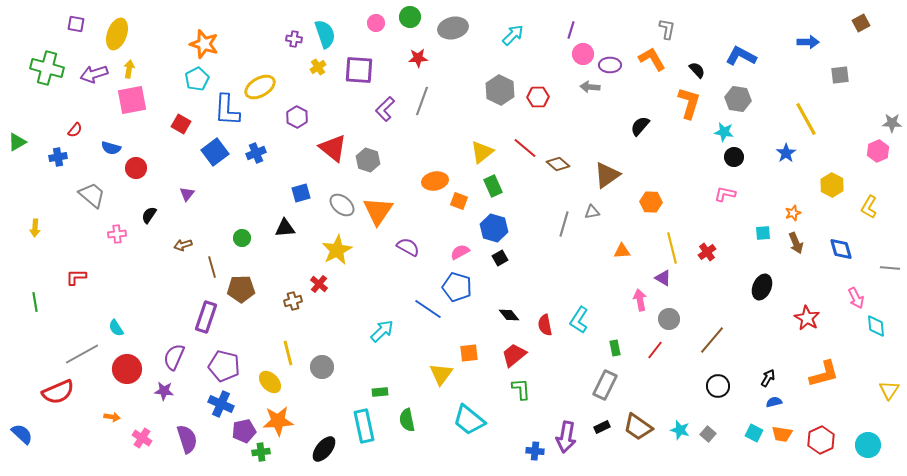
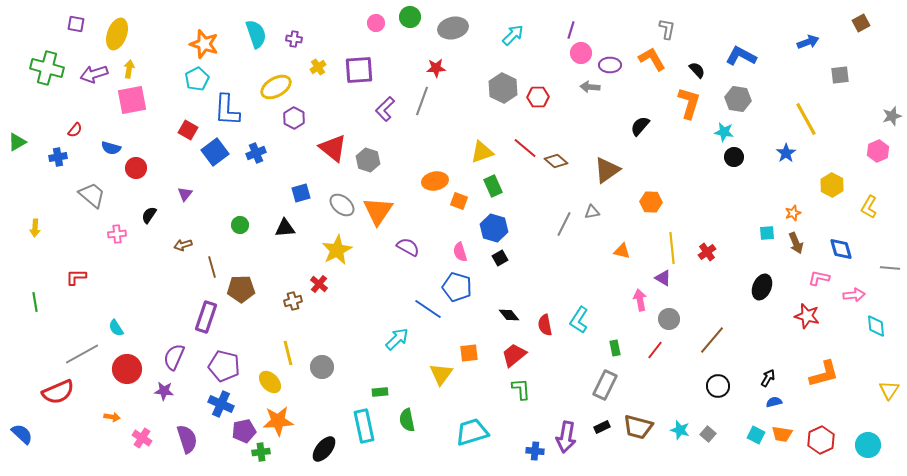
cyan semicircle at (325, 34): moved 69 px left
blue arrow at (808, 42): rotated 20 degrees counterclockwise
pink circle at (583, 54): moved 2 px left, 1 px up
red star at (418, 58): moved 18 px right, 10 px down
purple square at (359, 70): rotated 8 degrees counterclockwise
yellow ellipse at (260, 87): moved 16 px right
gray hexagon at (500, 90): moved 3 px right, 2 px up
purple hexagon at (297, 117): moved 3 px left, 1 px down
gray star at (892, 123): moved 7 px up; rotated 18 degrees counterclockwise
red square at (181, 124): moved 7 px right, 6 px down
yellow triangle at (482, 152): rotated 20 degrees clockwise
brown diamond at (558, 164): moved 2 px left, 3 px up
brown triangle at (607, 175): moved 5 px up
purple triangle at (187, 194): moved 2 px left
pink L-shape at (725, 194): moved 94 px right, 84 px down
gray line at (564, 224): rotated 10 degrees clockwise
cyan square at (763, 233): moved 4 px right
green circle at (242, 238): moved 2 px left, 13 px up
yellow line at (672, 248): rotated 8 degrees clockwise
orange triangle at (622, 251): rotated 18 degrees clockwise
pink semicircle at (460, 252): rotated 78 degrees counterclockwise
pink arrow at (856, 298): moved 2 px left, 3 px up; rotated 70 degrees counterclockwise
red star at (807, 318): moved 2 px up; rotated 15 degrees counterclockwise
cyan arrow at (382, 331): moved 15 px right, 8 px down
cyan trapezoid at (469, 420): moved 3 px right, 12 px down; rotated 124 degrees clockwise
brown trapezoid at (638, 427): rotated 20 degrees counterclockwise
cyan square at (754, 433): moved 2 px right, 2 px down
